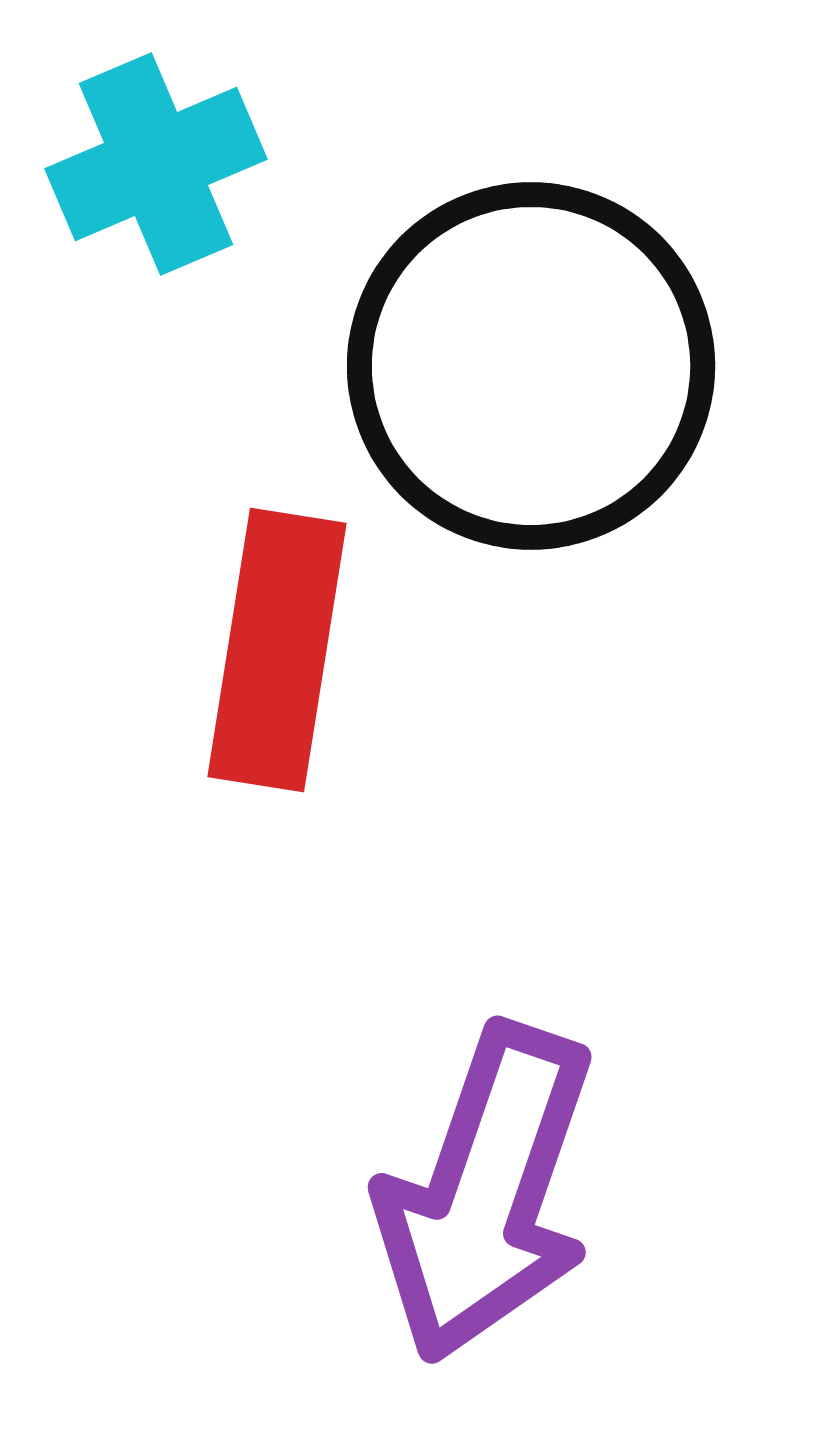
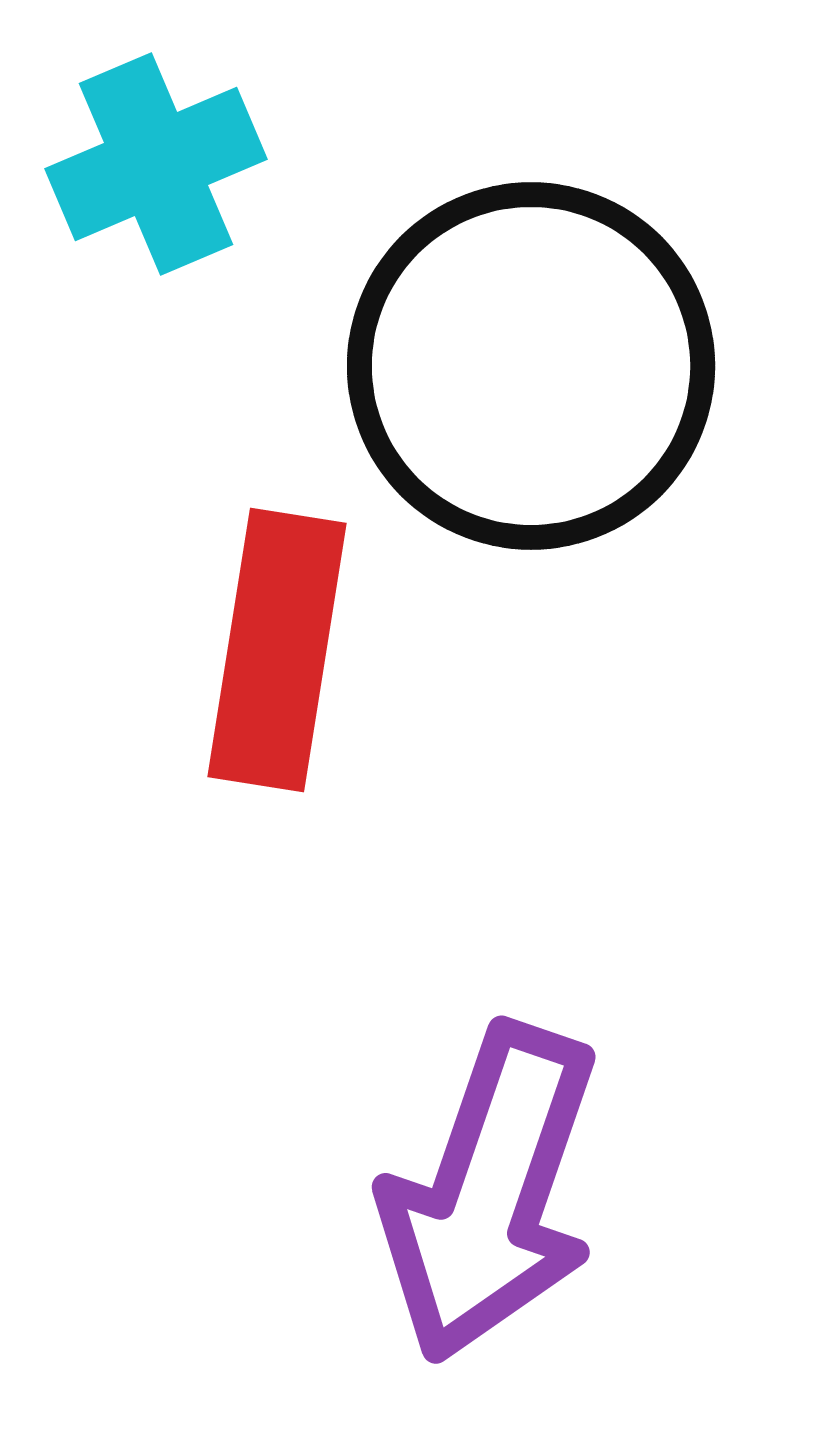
purple arrow: moved 4 px right
